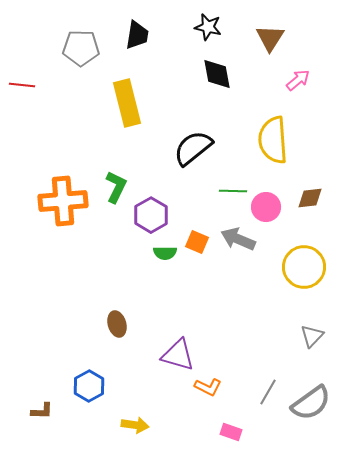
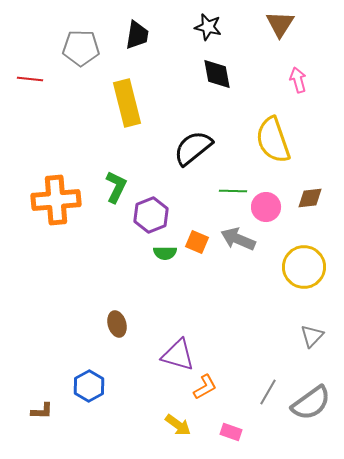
brown triangle: moved 10 px right, 14 px up
pink arrow: rotated 65 degrees counterclockwise
red line: moved 8 px right, 6 px up
yellow semicircle: rotated 15 degrees counterclockwise
orange cross: moved 7 px left, 1 px up
purple hexagon: rotated 8 degrees clockwise
orange L-shape: moved 3 px left; rotated 56 degrees counterclockwise
yellow arrow: moved 43 px right; rotated 28 degrees clockwise
